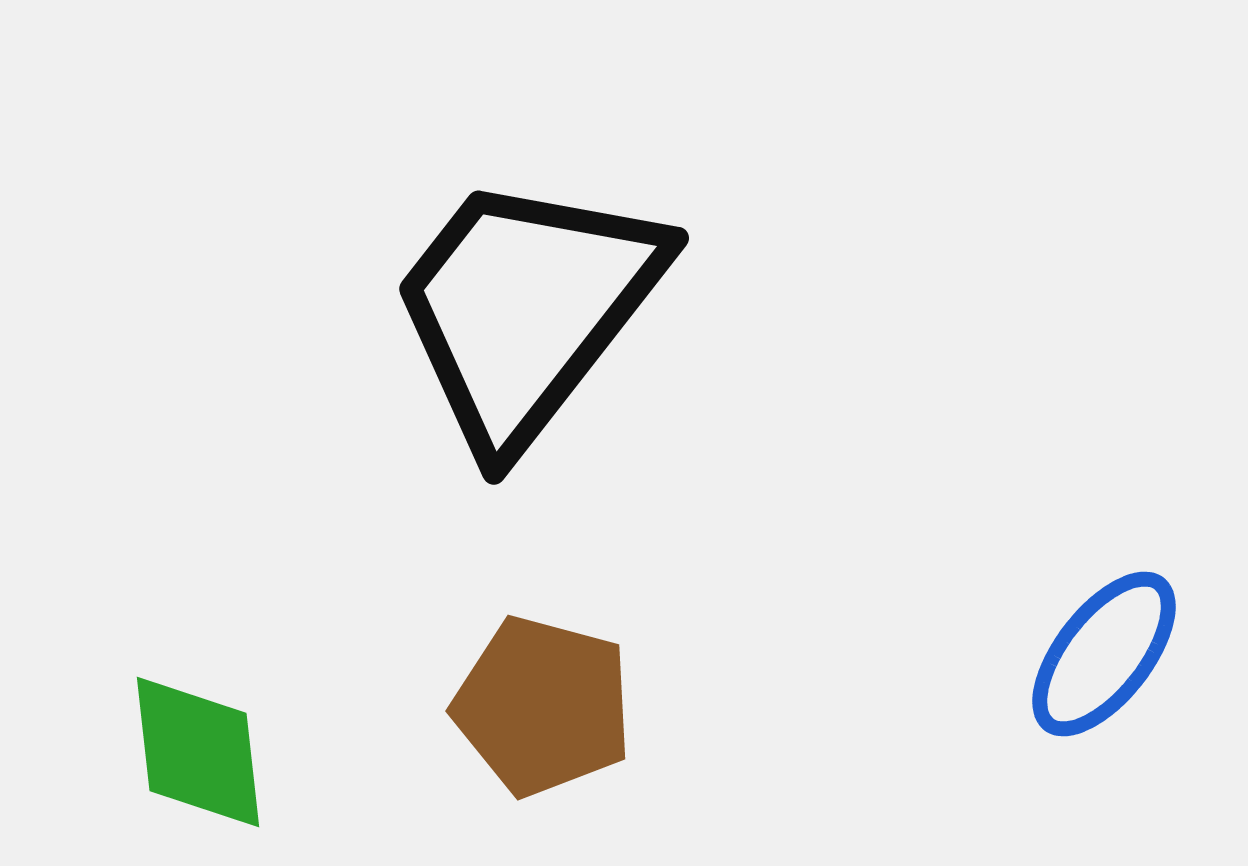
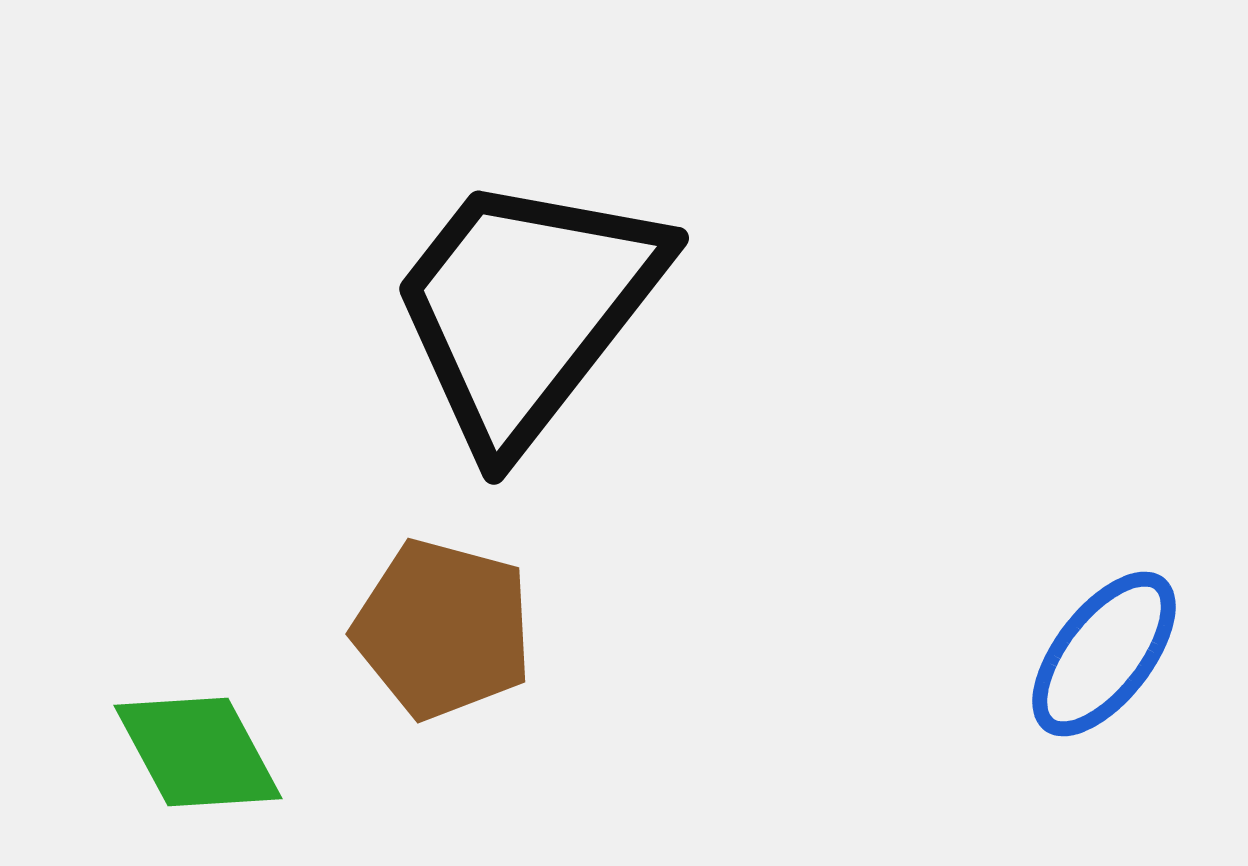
brown pentagon: moved 100 px left, 77 px up
green diamond: rotated 22 degrees counterclockwise
